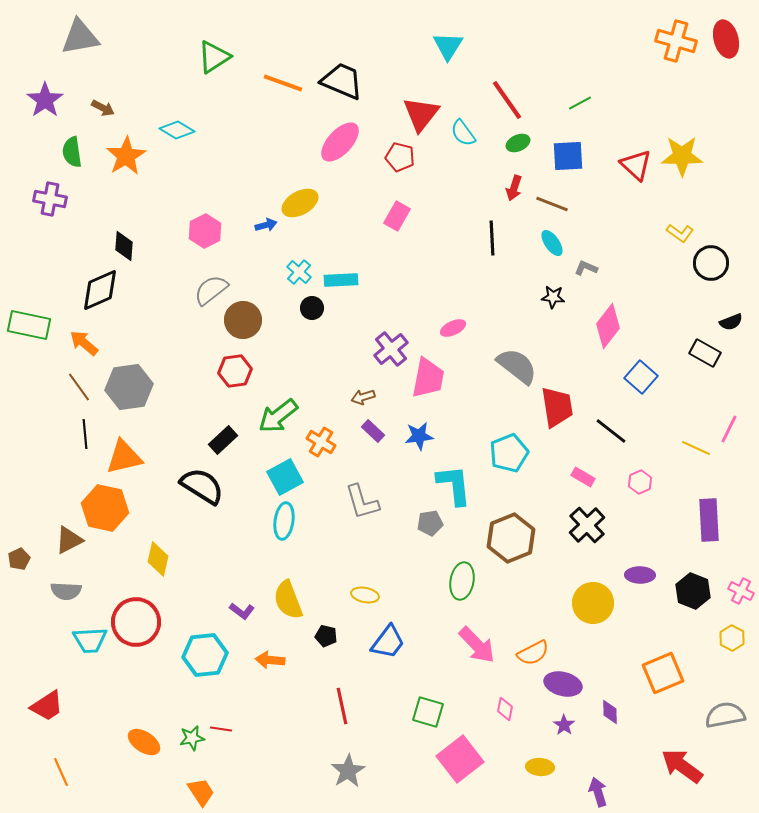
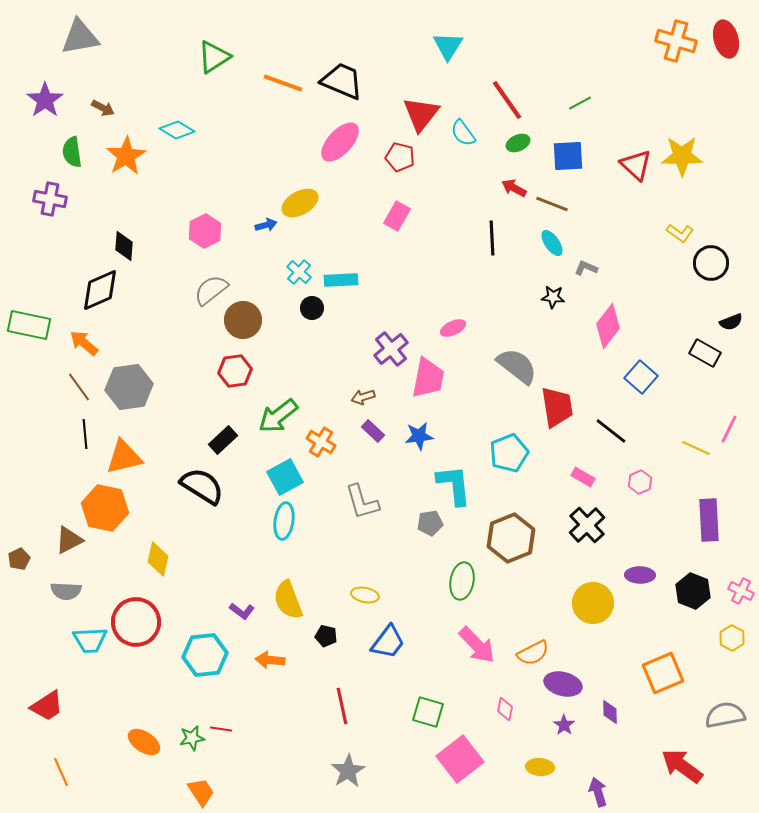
red arrow at (514, 188): rotated 100 degrees clockwise
